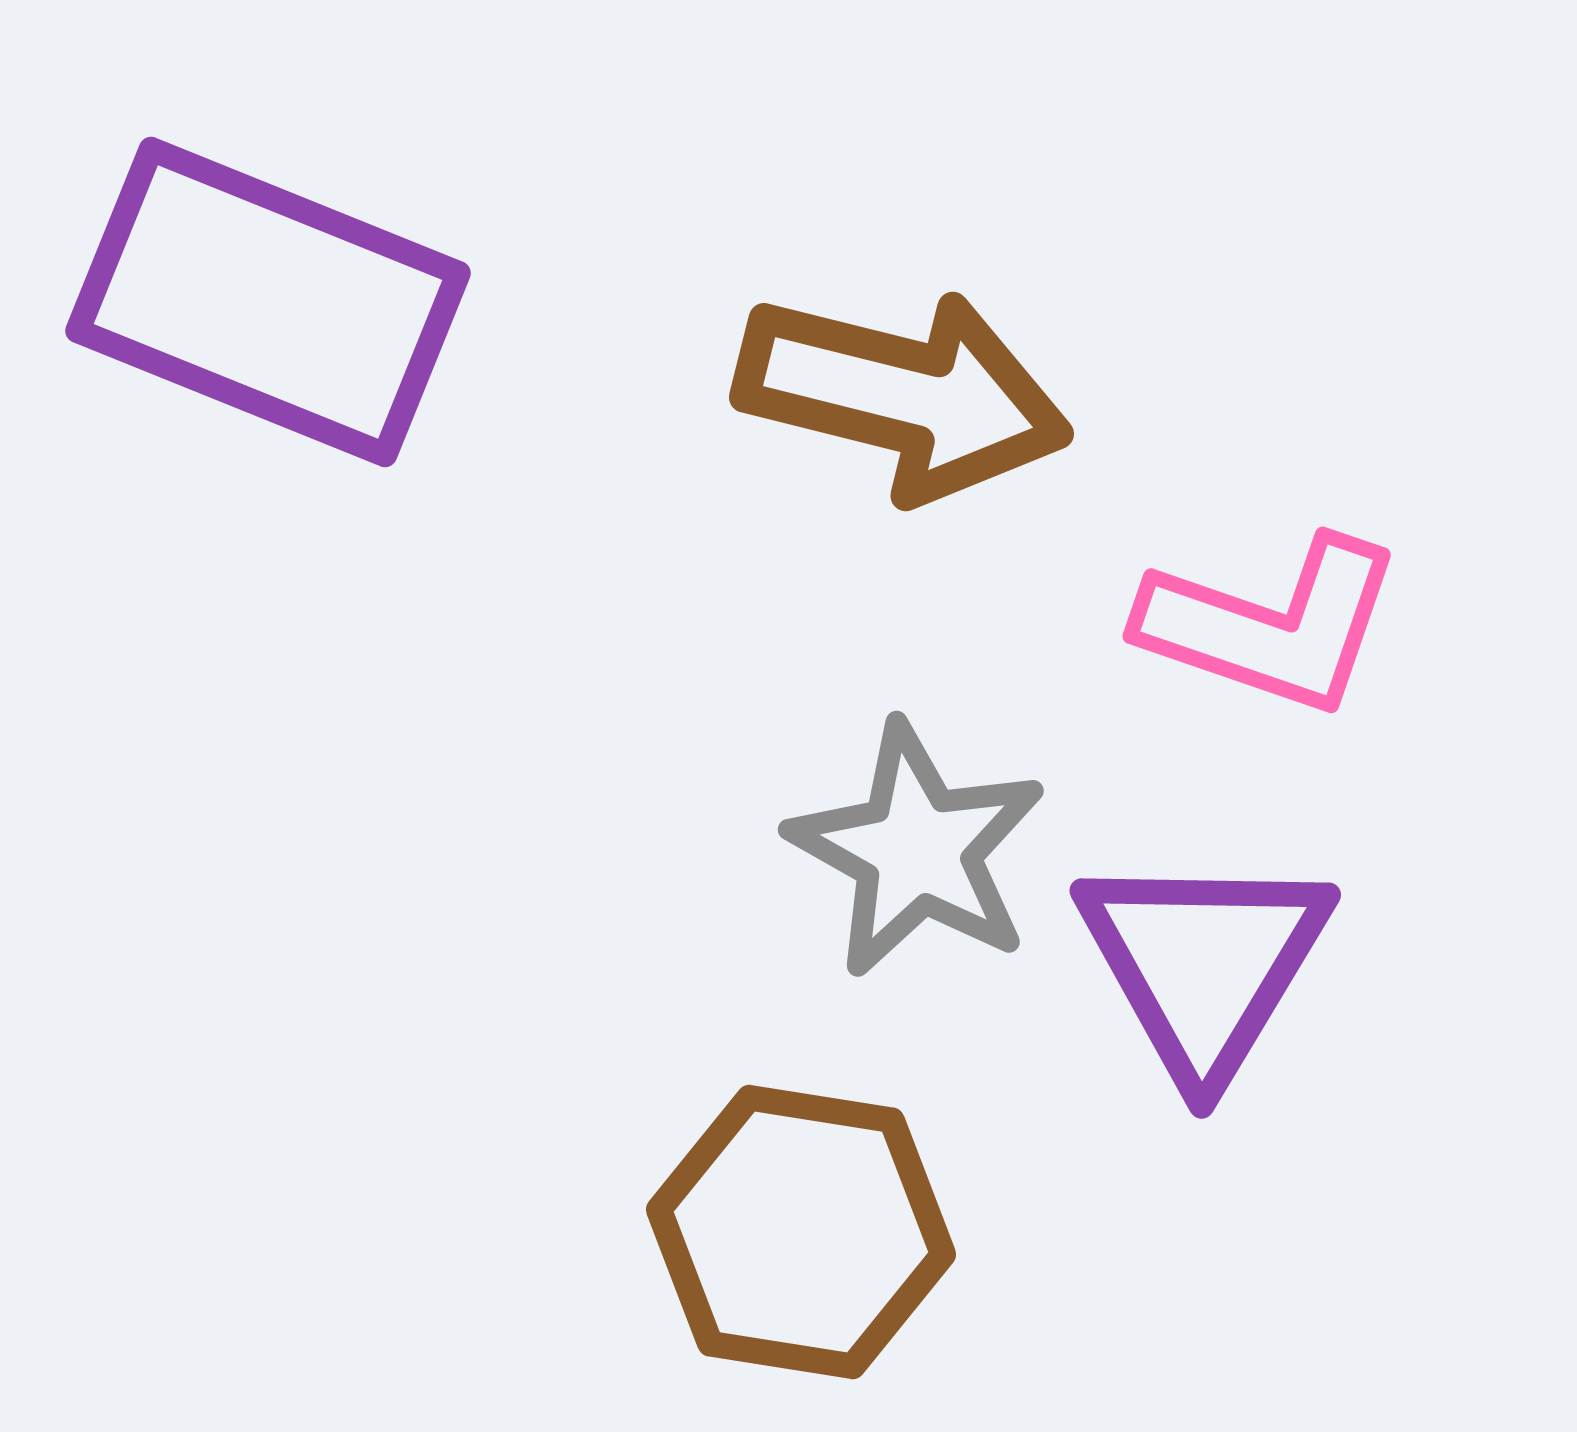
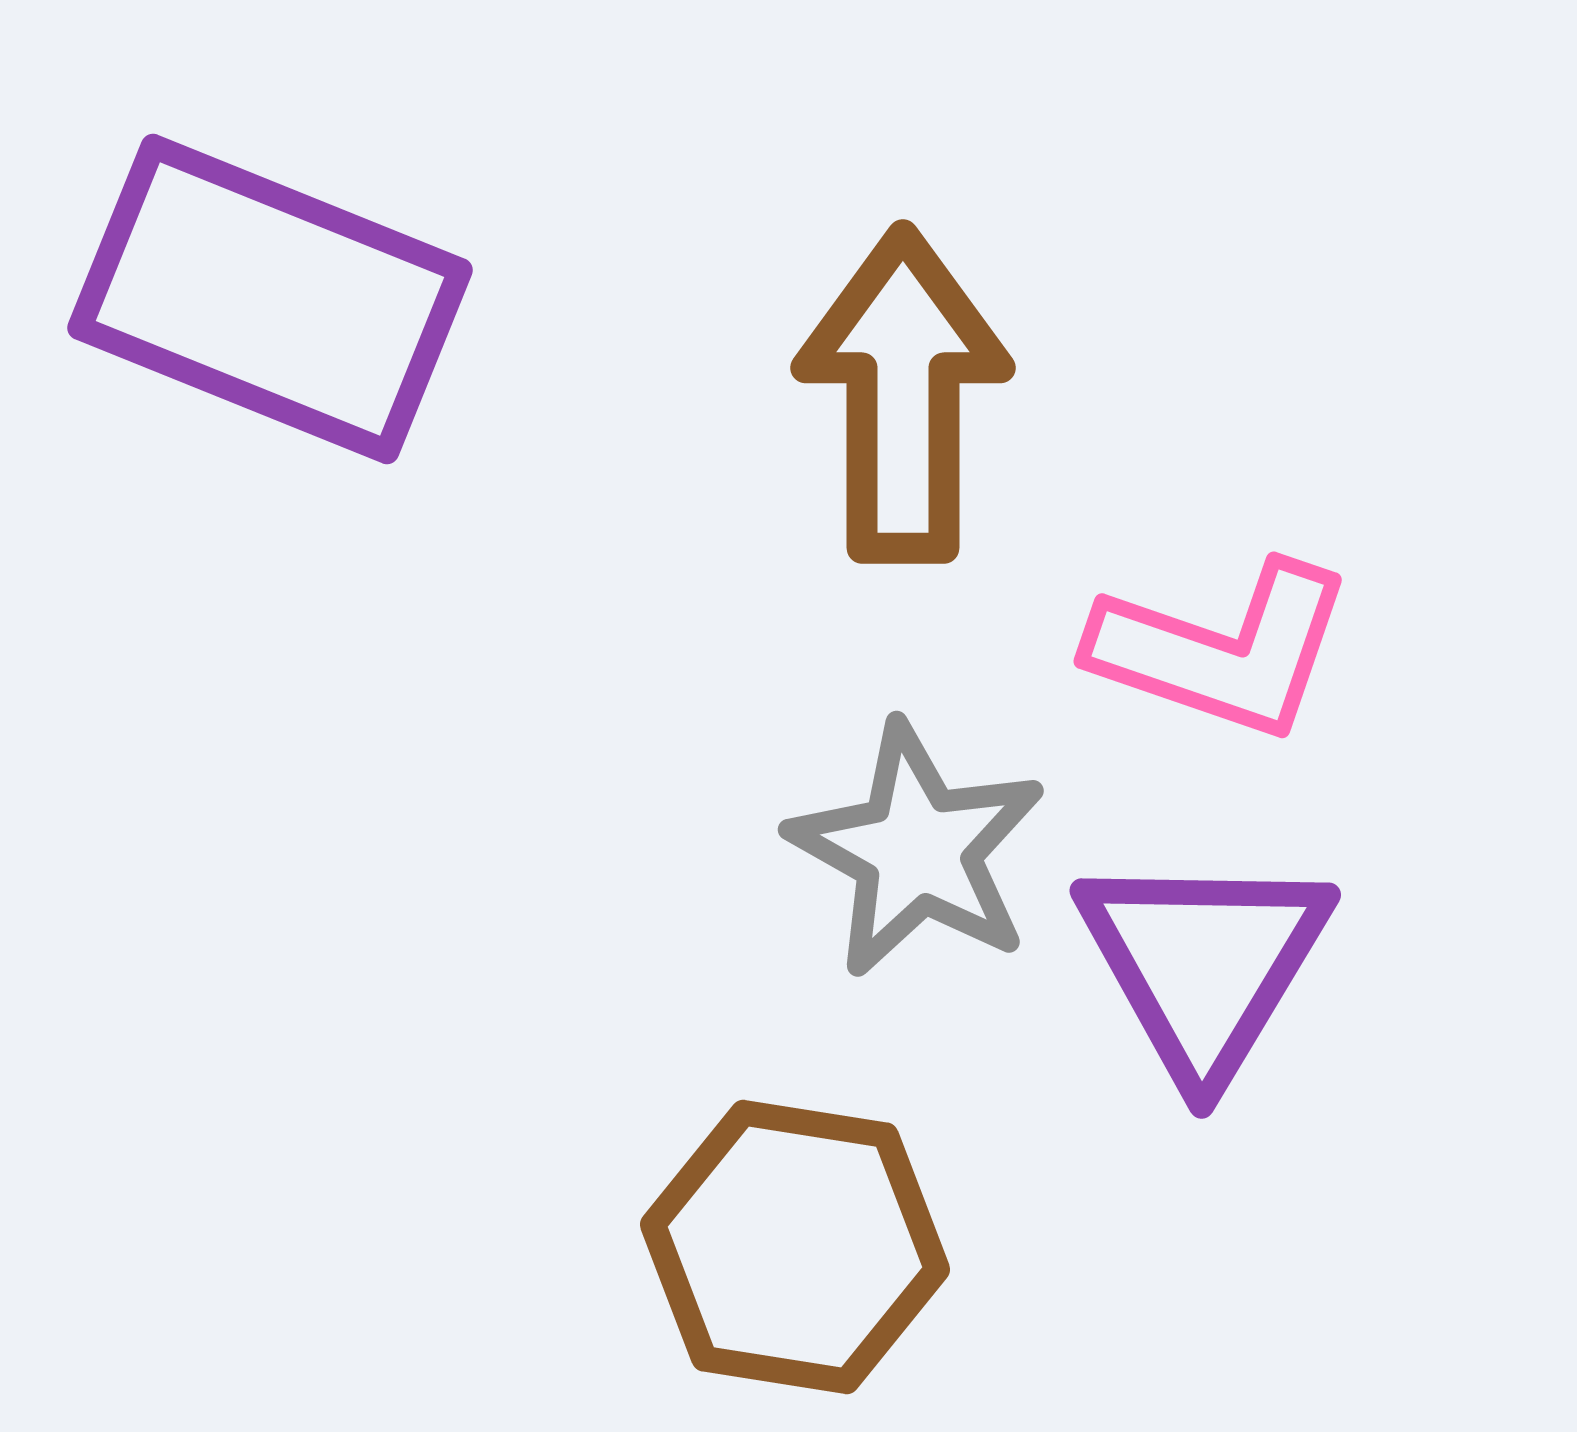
purple rectangle: moved 2 px right, 3 px up
brown arrow: rotated 104 degrees counterclockwise
pink L-shape: moved 49 px left, 25 px down
brown hexagon: moved 6 px left, 15 px down
